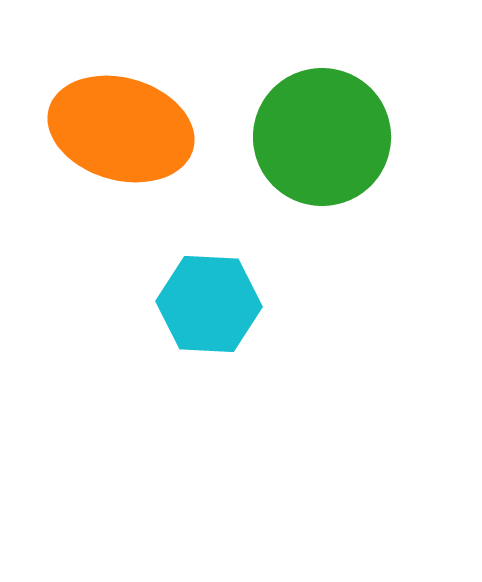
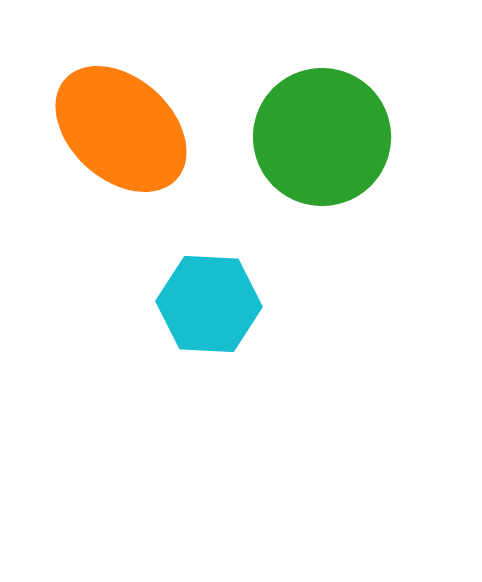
orange ellipse: rotated 26 degrees clockwise
